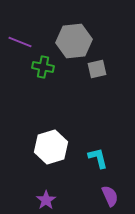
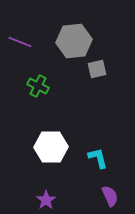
green cross: moved 5 px left, 19 px down; rotated 15 degrees clockwise
white hexagon: rotated 16 degrees clockwise
